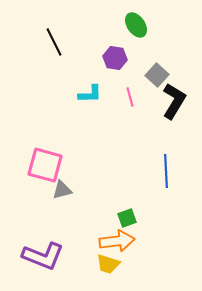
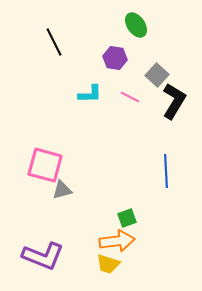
pink line: rotated 48 degrees counterclockwise
